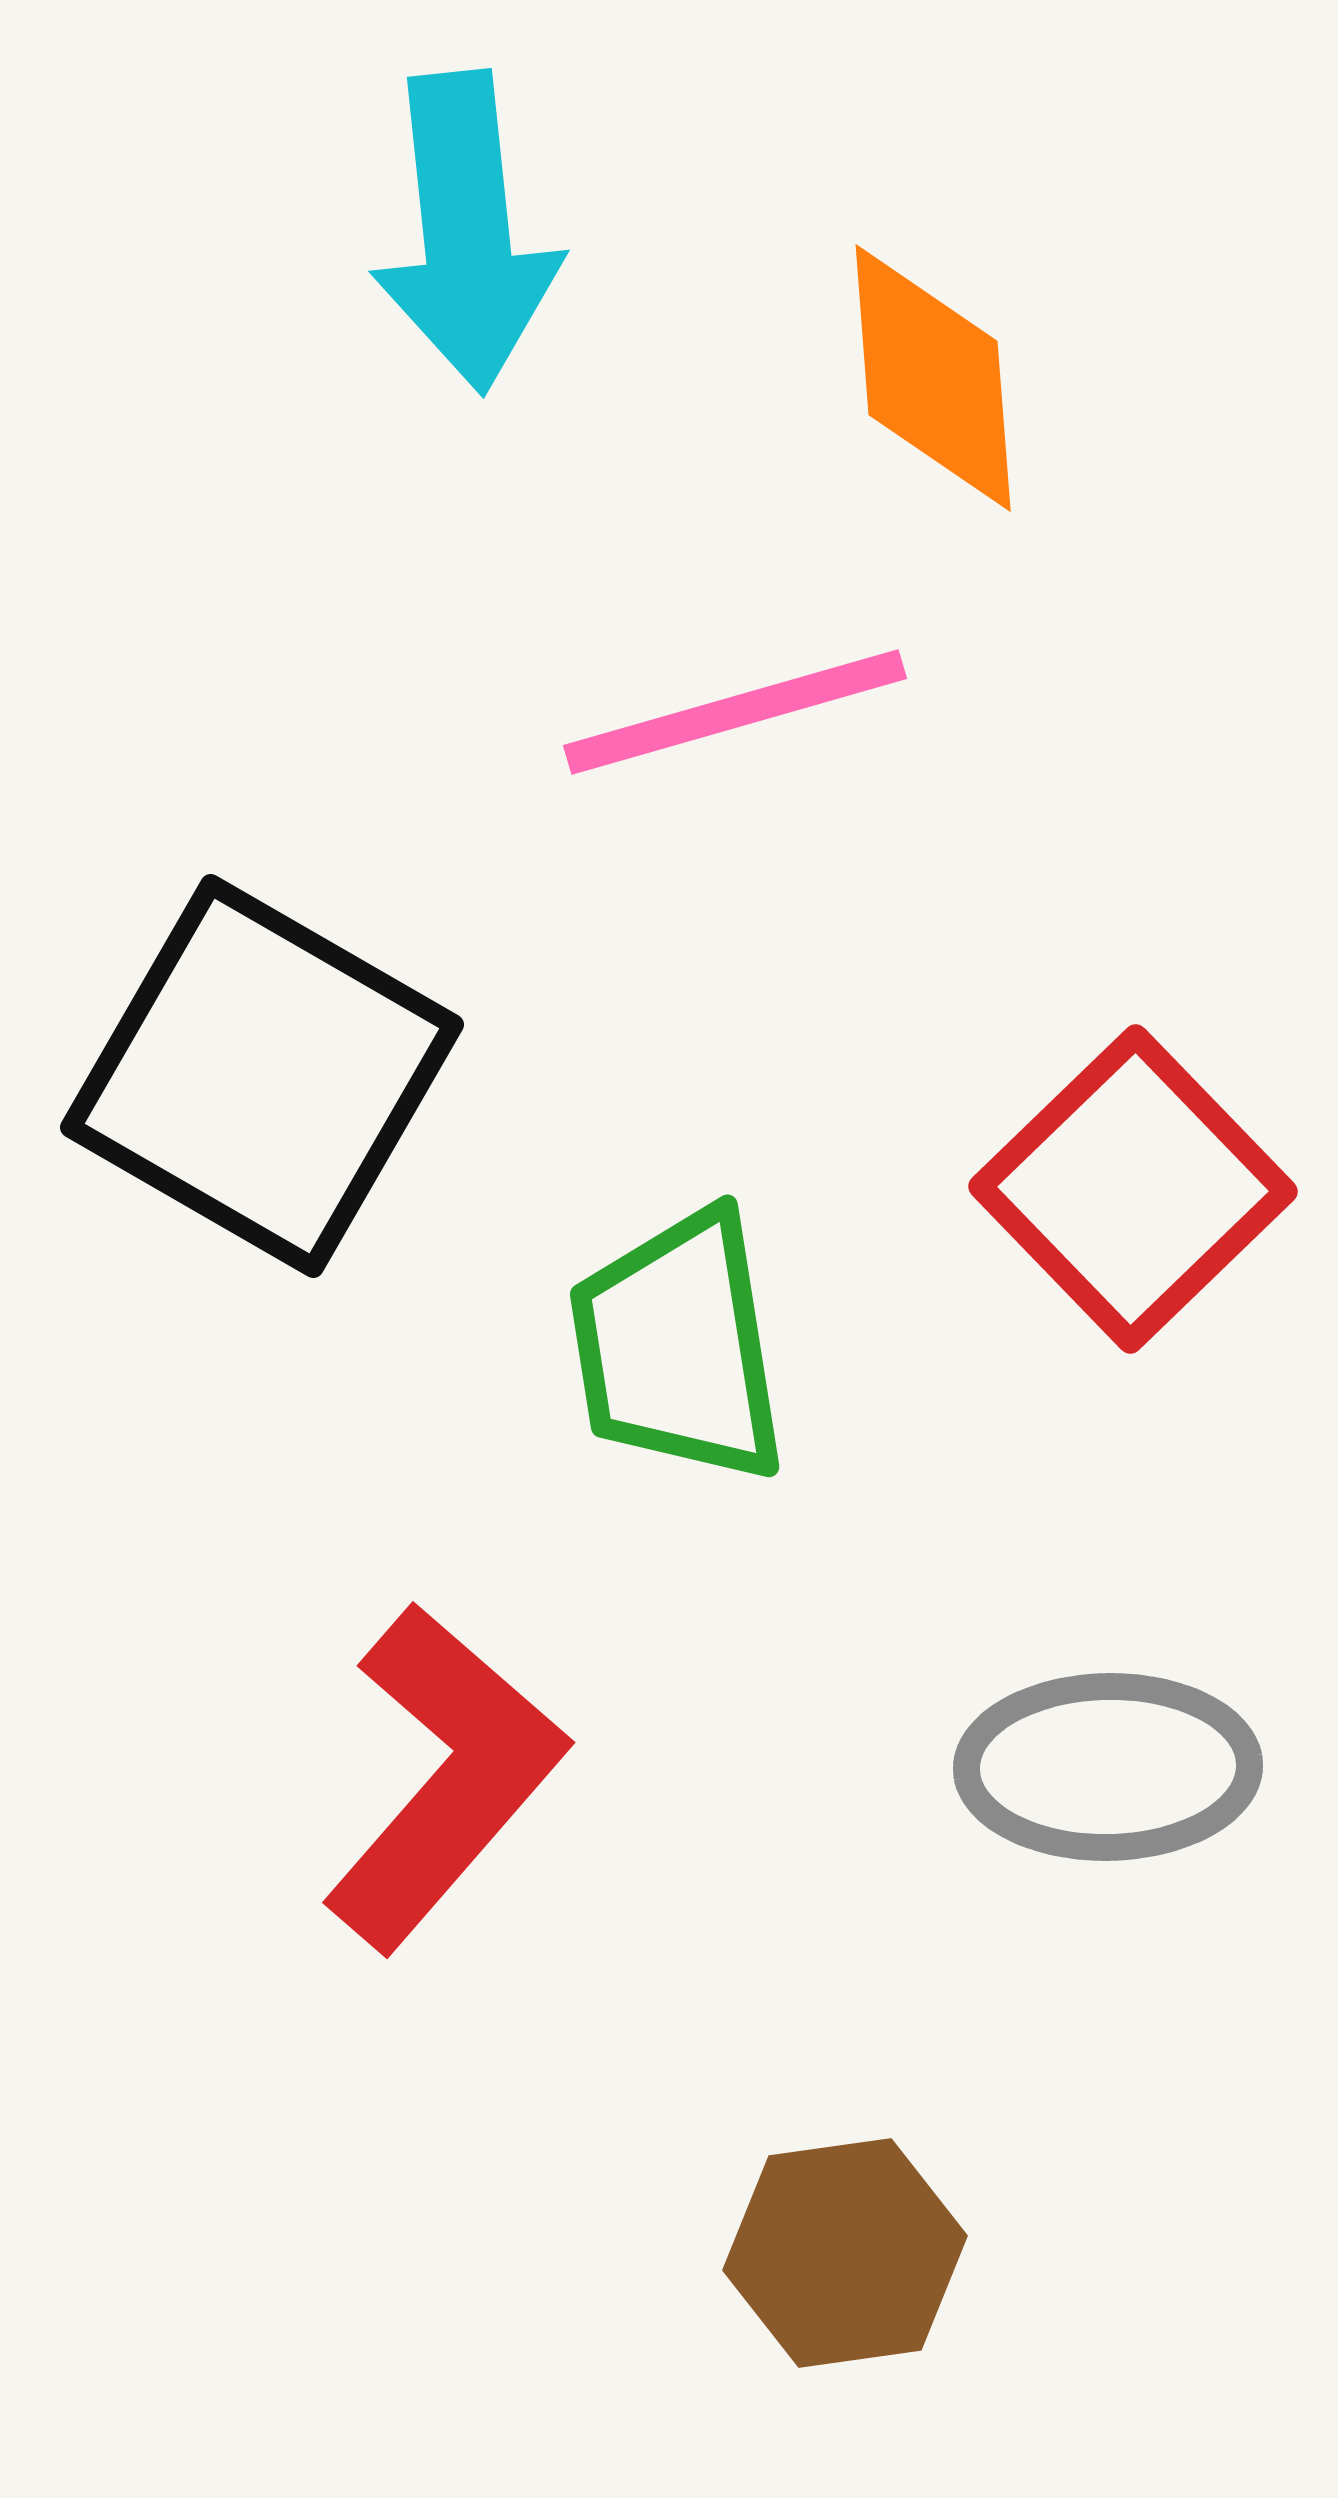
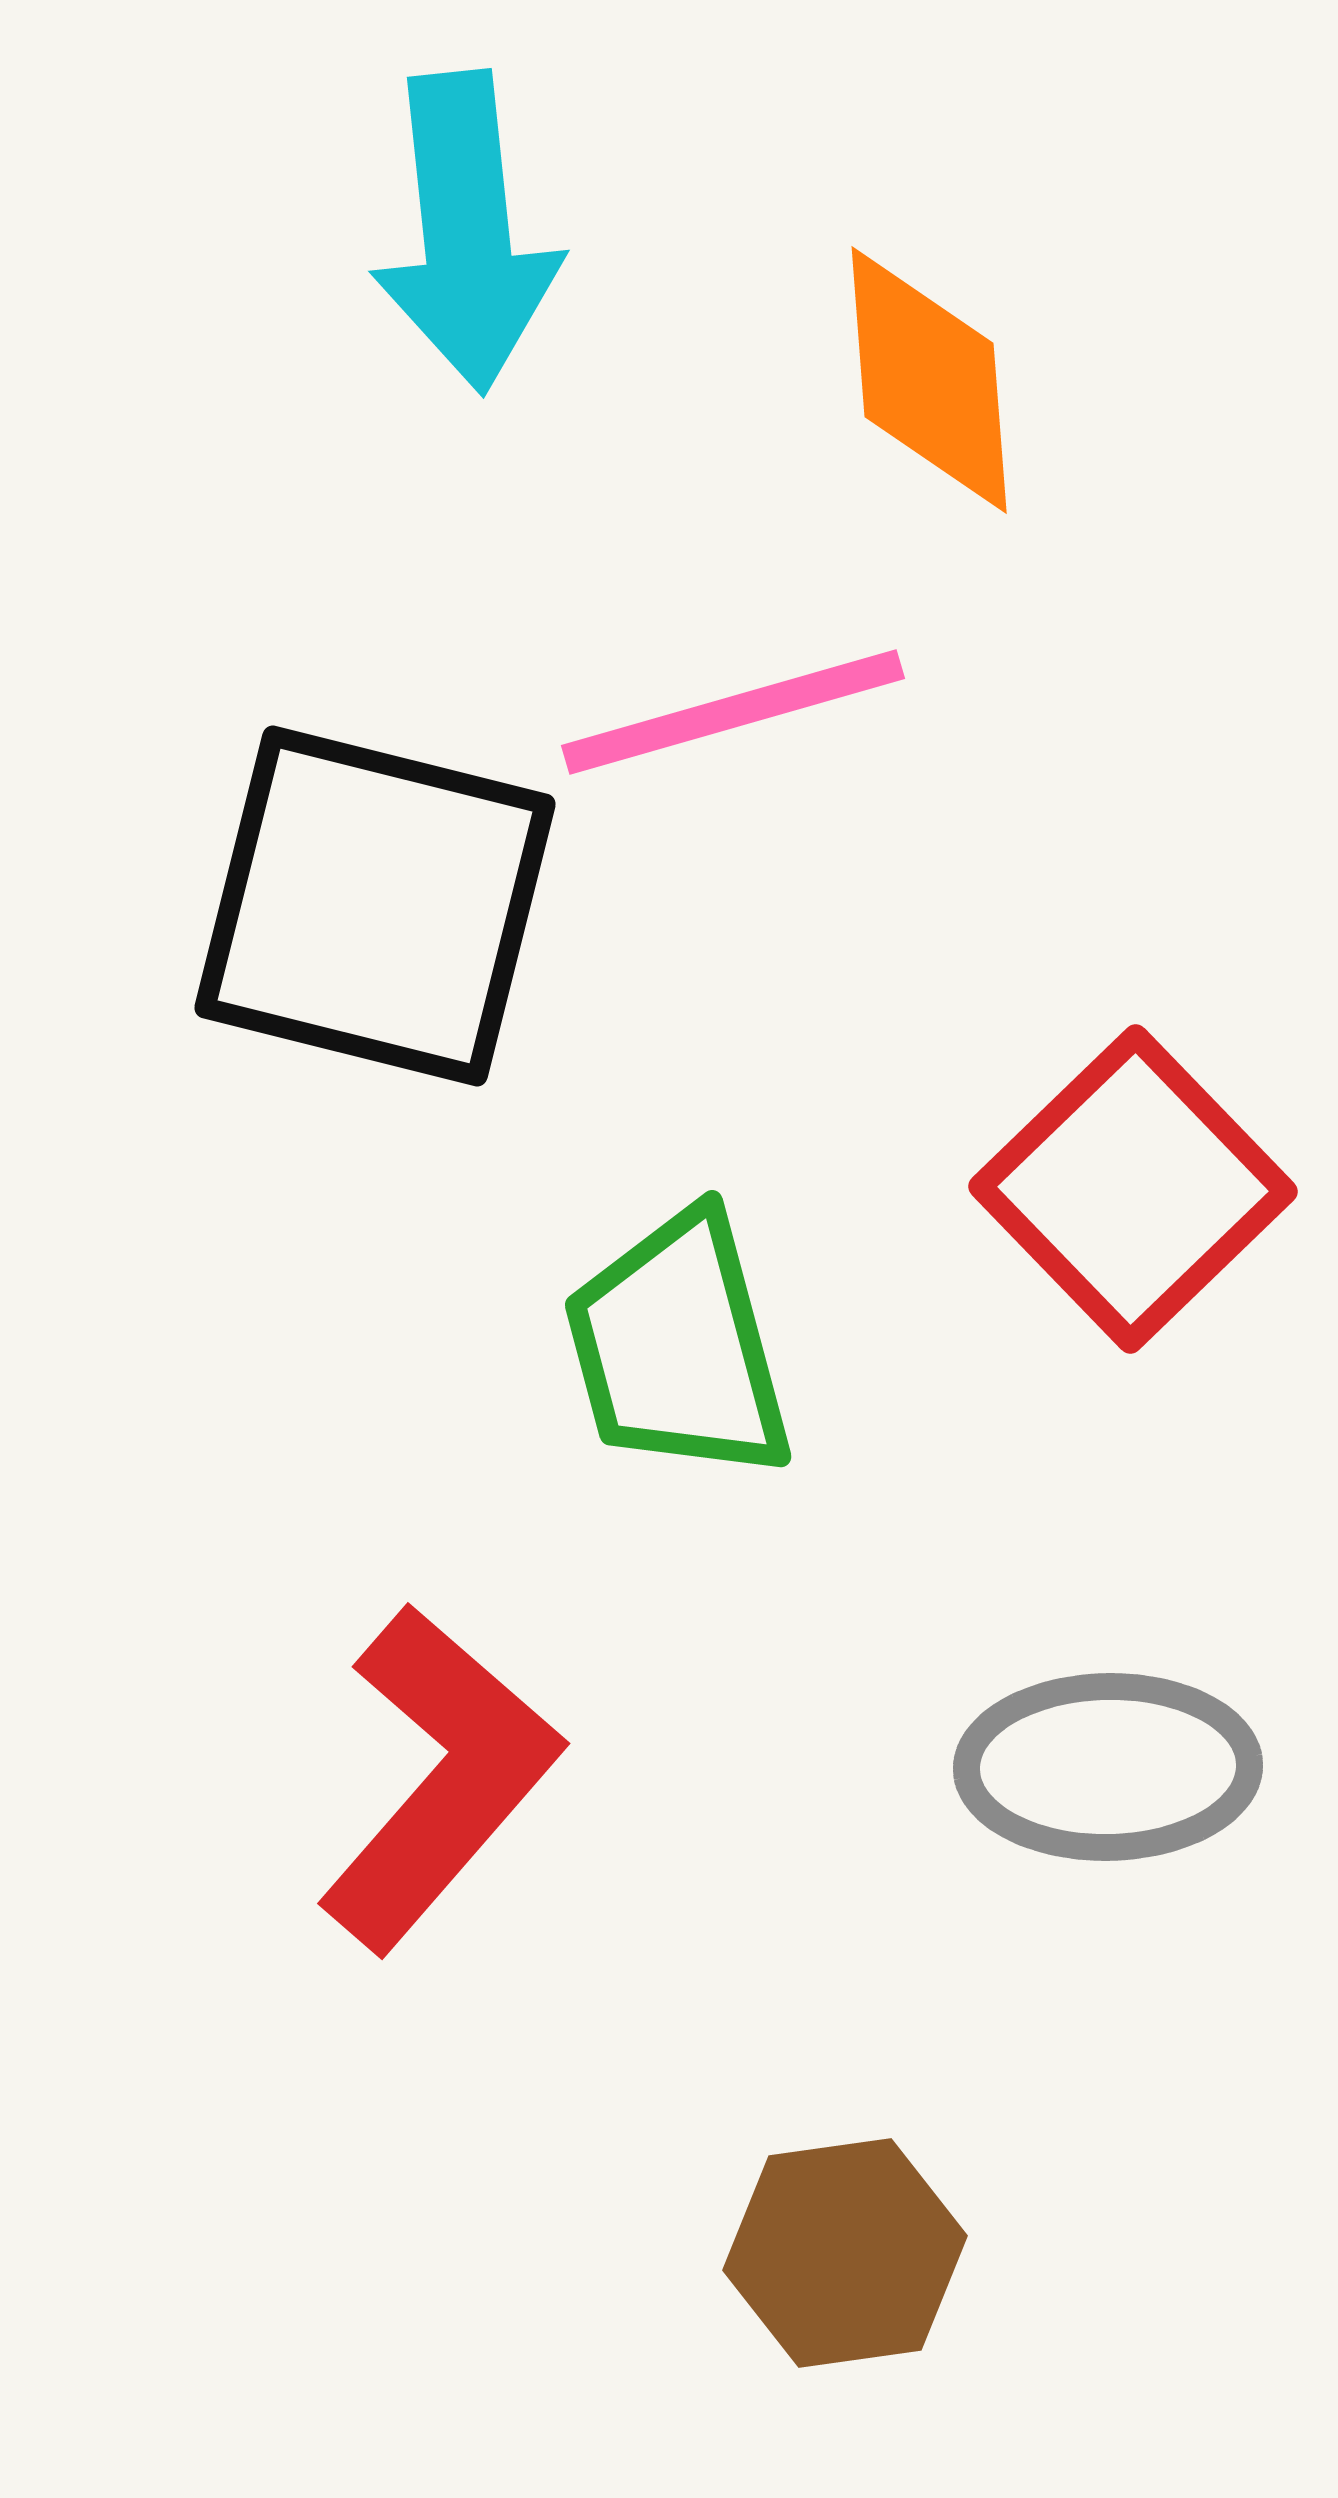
orange diamond: moved 4 px left, 2 px down
pink line: moved 2 px left
black square: moved 113 px right, 170 px up; rotated 16 degrees counterclockwise
green trapezoid: rotated 6 degrees counterclockwise
red L-shape: moved 5 px left, 1 px down
